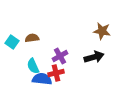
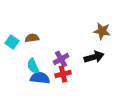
purple cross: moved 1 px right, 3 px down
red cross: moved 7 px right, 1 px down
blue semicircle: moved 2 px left, 1 px up
